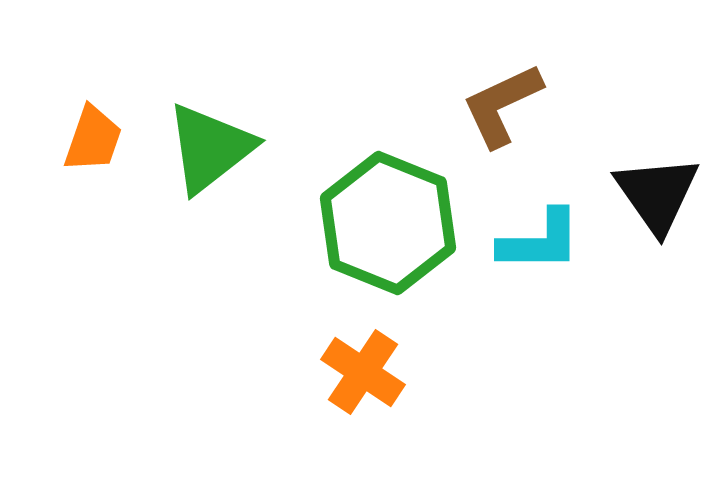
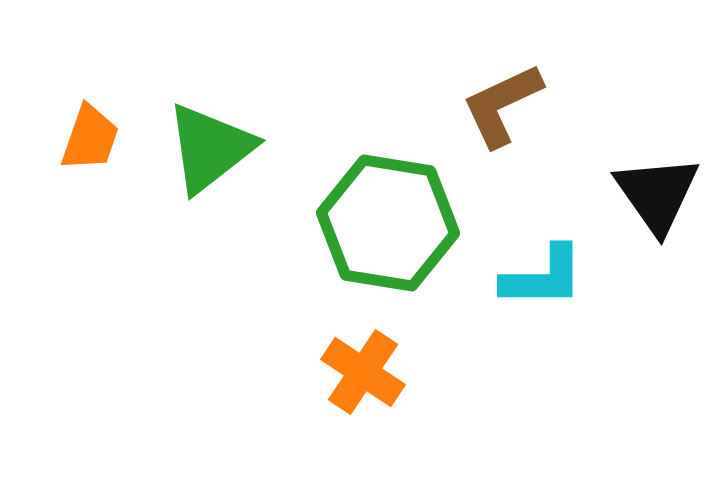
orange trapezoid: moved 3 px left, 1 px up
green hexagon: rotated 13 degrees counterclockwise
cyan L-shape: moved 3 px right, 36 px down
